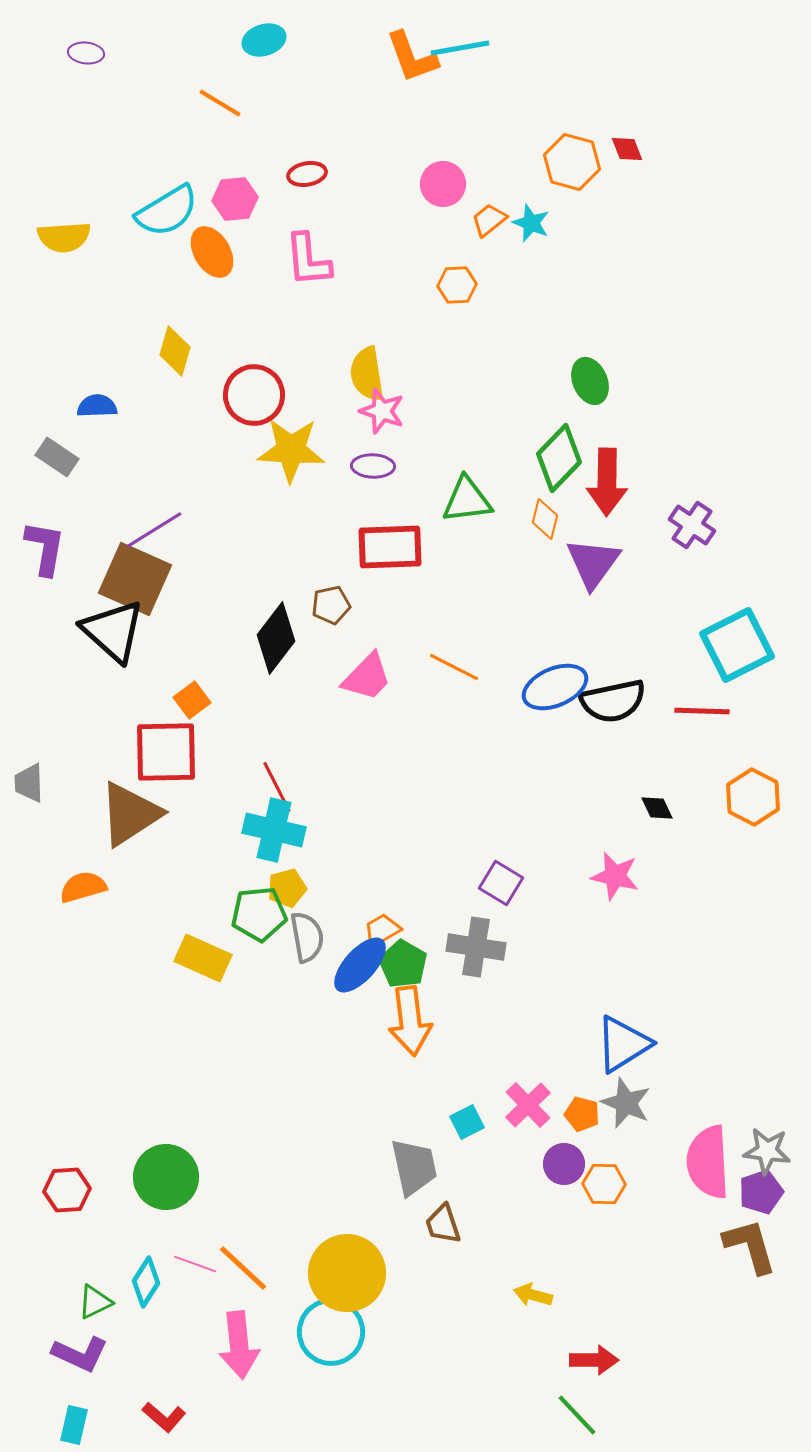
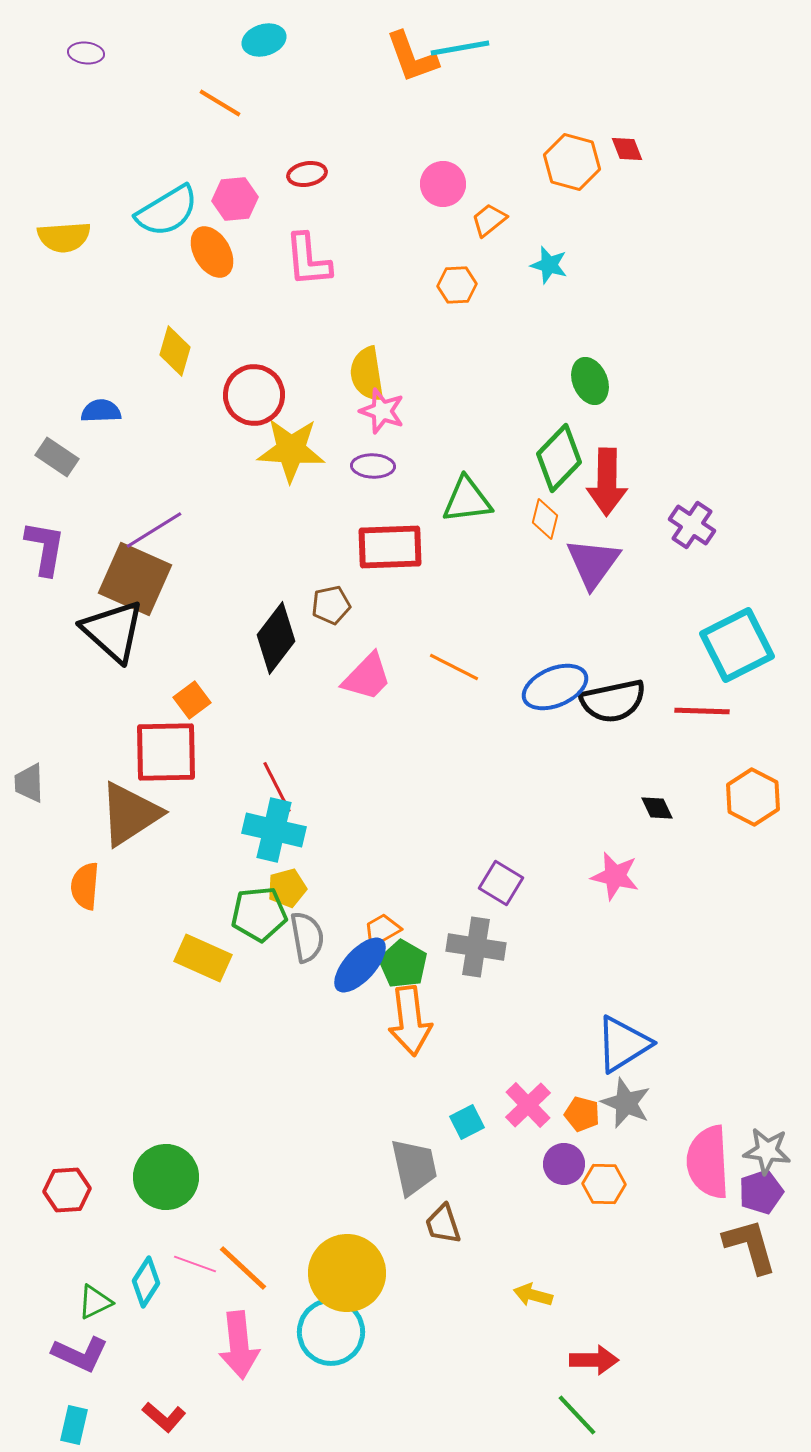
cyan star at (531, 223): moved 18 px right, 42 px down; rotated 6 degrees counterclockwise
blue semicircle at (97, 406): moved 4 px right, 5 px down
orange semicircle at (83, 887): moved 2 px right, 1 px up; rotated 69 degrees counterclockwise
